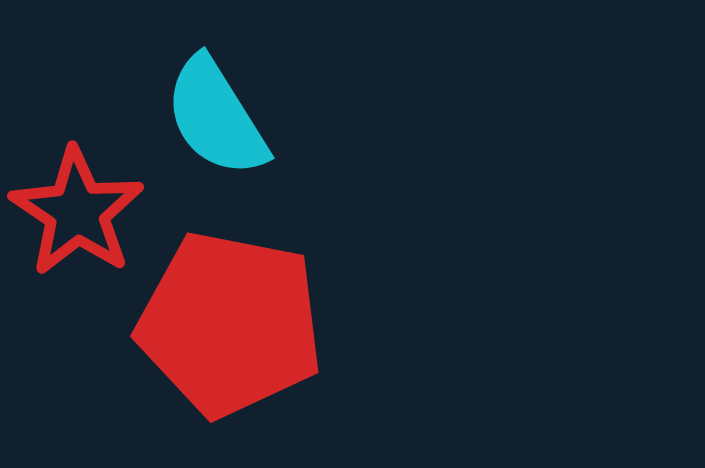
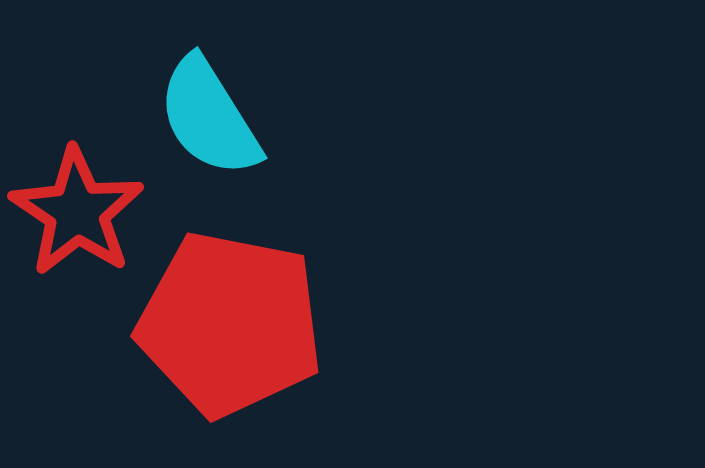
cyan semicircle: moved 7 px left
